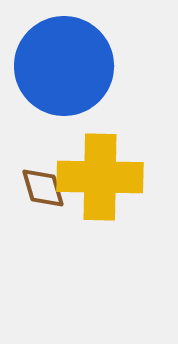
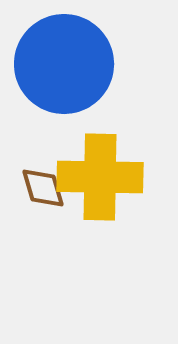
blue circle: moved 2 px up
